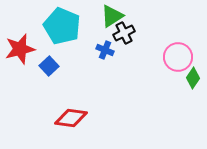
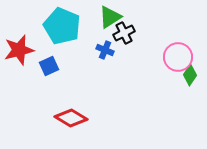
green triangle: moved 2 px left, 1 px down
red star: moved 1 px left, 1 px down
blue square: rotated 18 degrees clockwise
green diamond: moved 3 px left, 3 px up
red diamond: rotated 24 degrees clockwise
